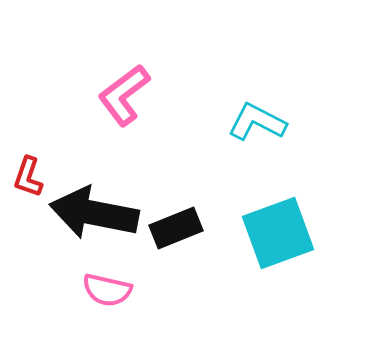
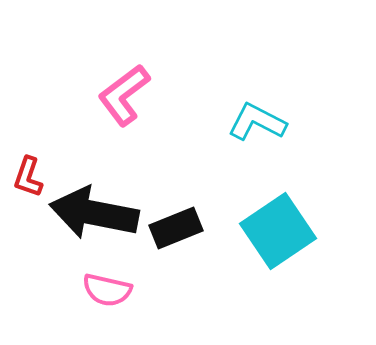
cyan square: moved 2 px up; rotated 14 degrees counterclockwise
